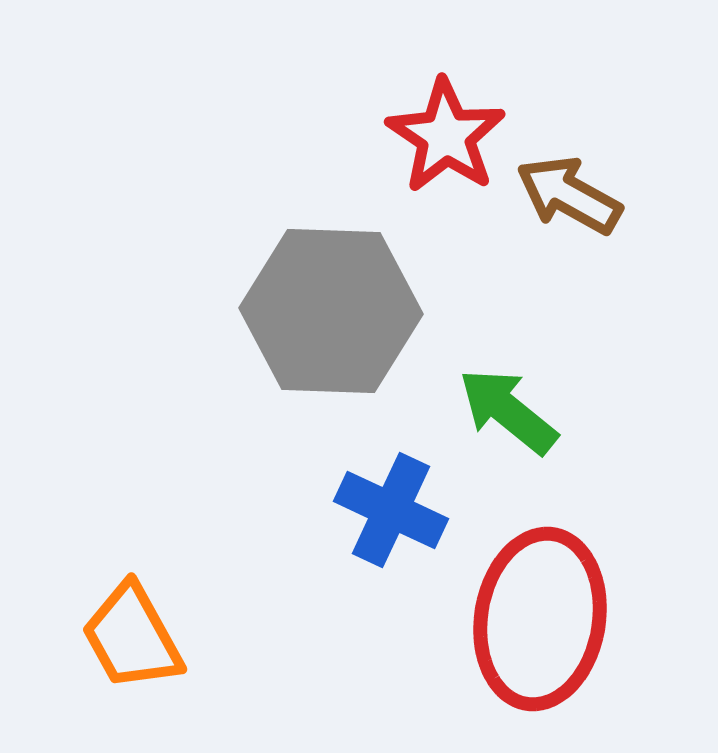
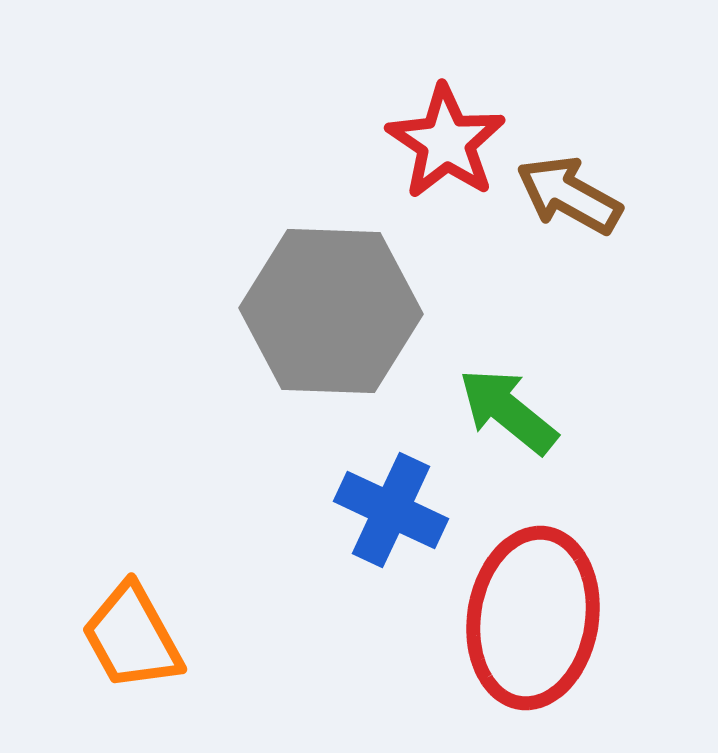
red star: moved 6 px down
red ellipse: moved 7 px left, 1 px up
